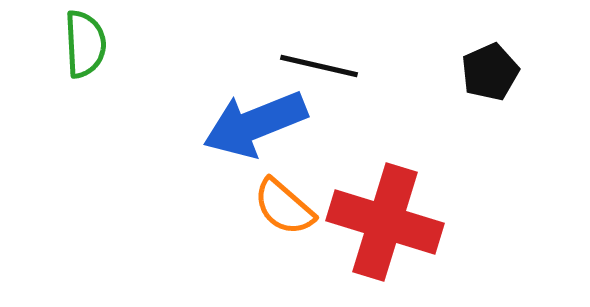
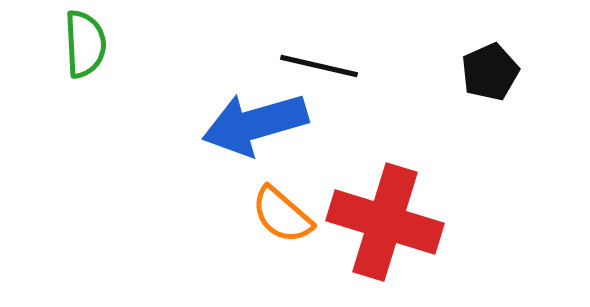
blue arrow: rotated 6 degrees clockwise
orange semicircle: moved 2 px left, 8 px down
